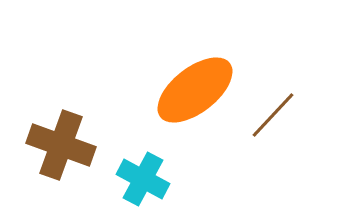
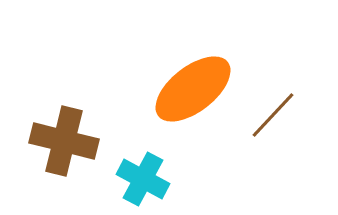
orange ellipse: moved 2 px left, 1 px up
brown cross: moved 3 px right, 4 px up; rotated 6 degrees counterclockwise
